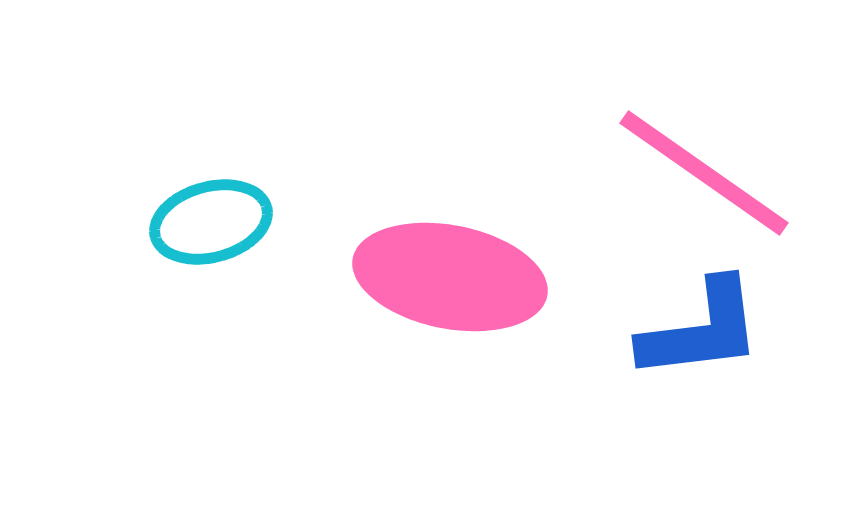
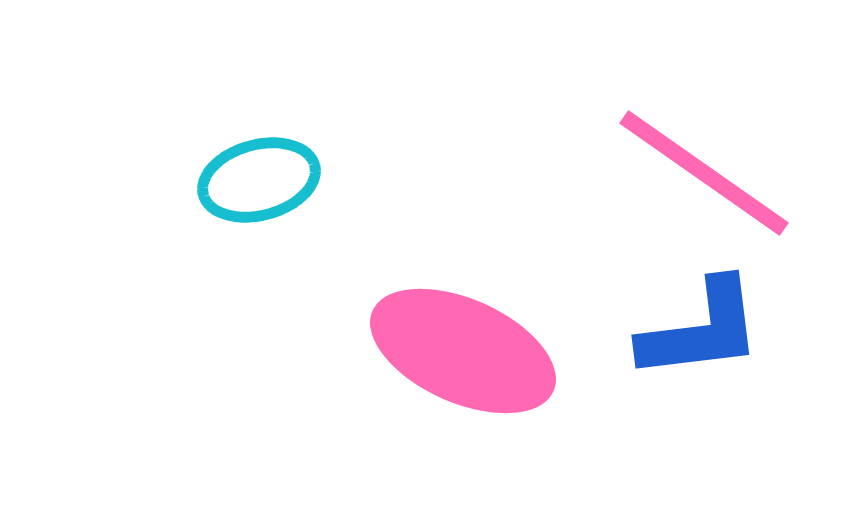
cyan ellipse: moved 48 px right, 42 px up
pink ellipse: moved 13 px right, 74 px down; rotated 13 degrees clockwise
